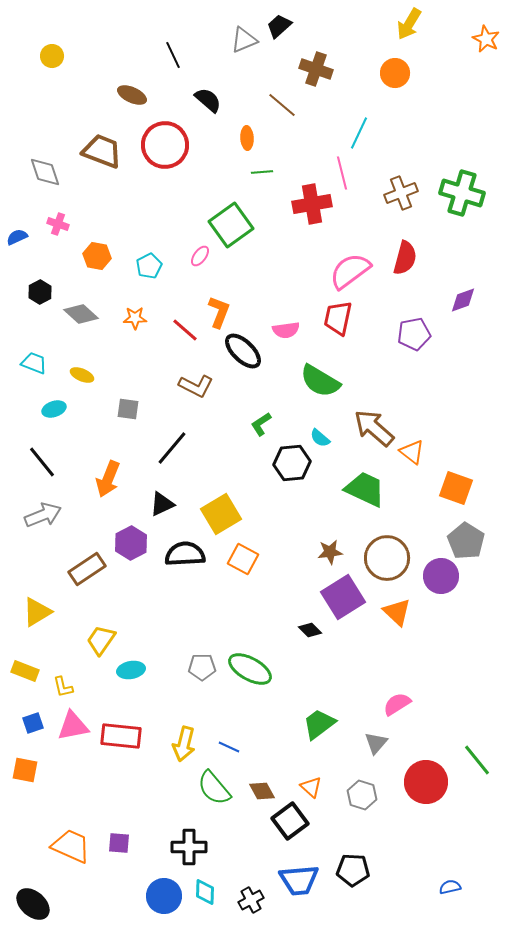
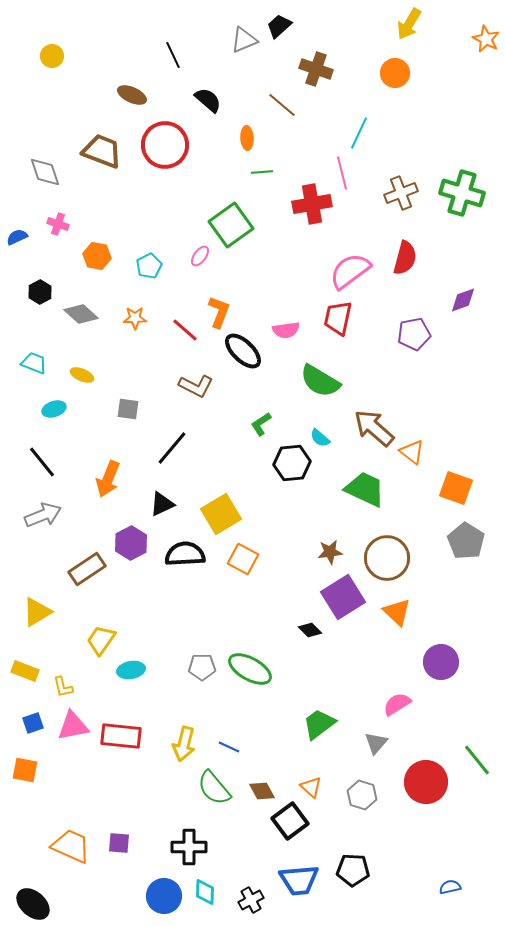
purple circle at (441, 576): moved 86 px down
